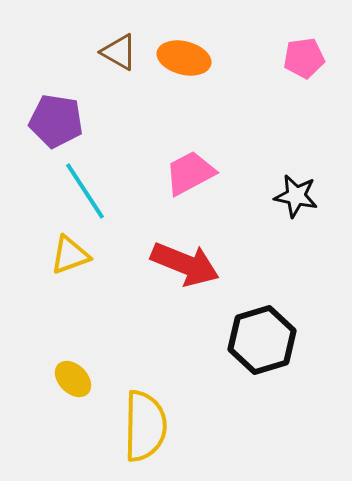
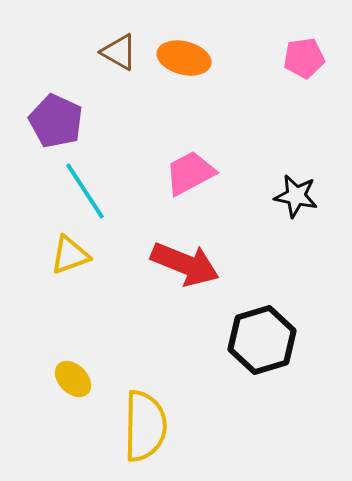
purple pentagon: rotated 16 degrees clockwise
